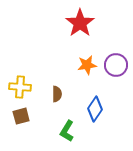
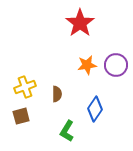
yellow cross: moved 5 px right; rotated 25 degrees counterclockwise
